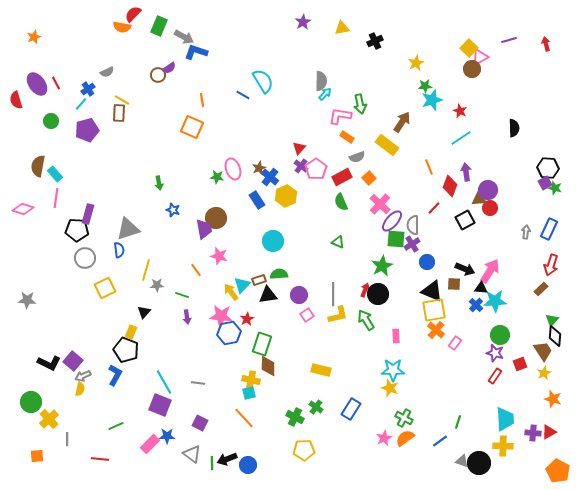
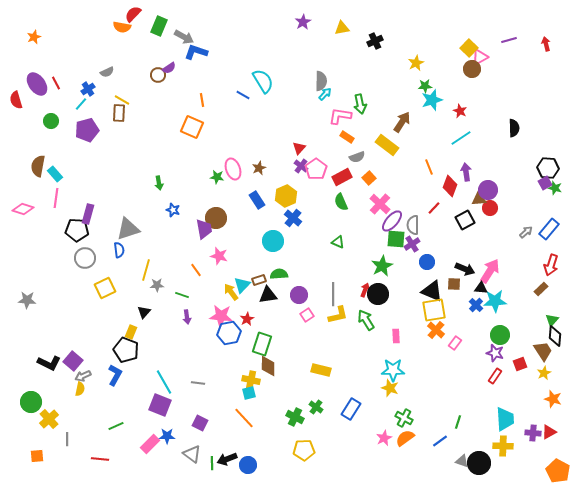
blue cross at (270, 177): moved 23 px right, 41 px down
blue rectangle at (549, 229): rotated 15 degrees clockwise
gray arrow at (526, 232): rotated 40 degrees clockwise
